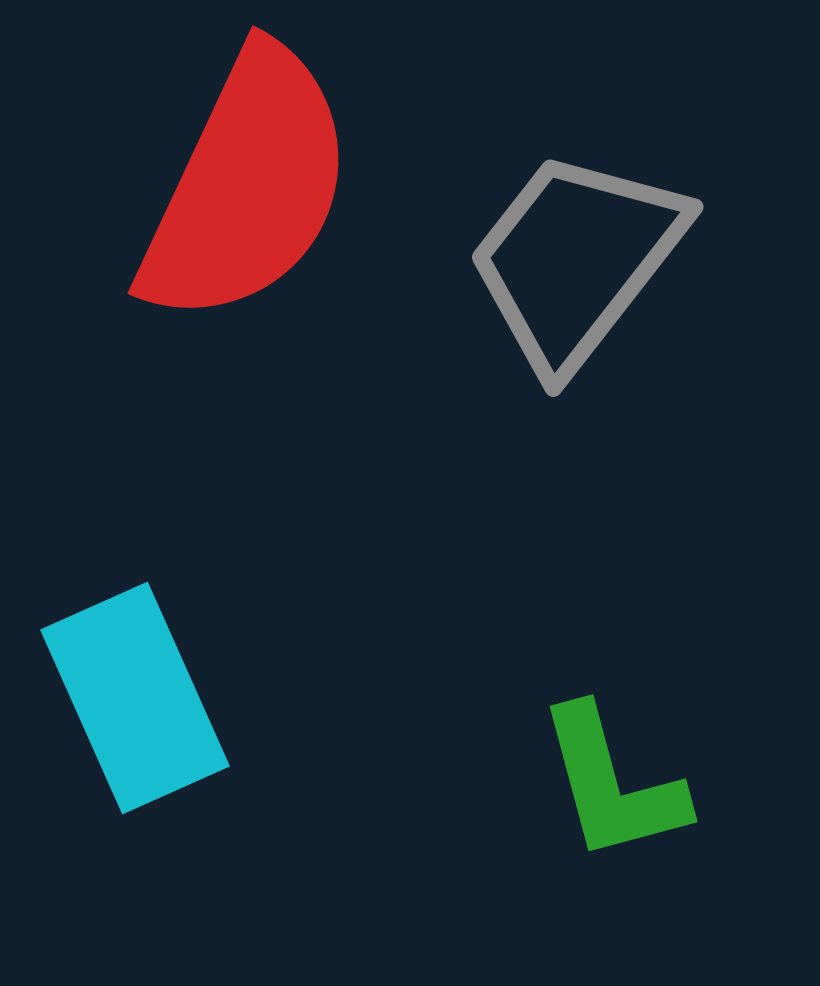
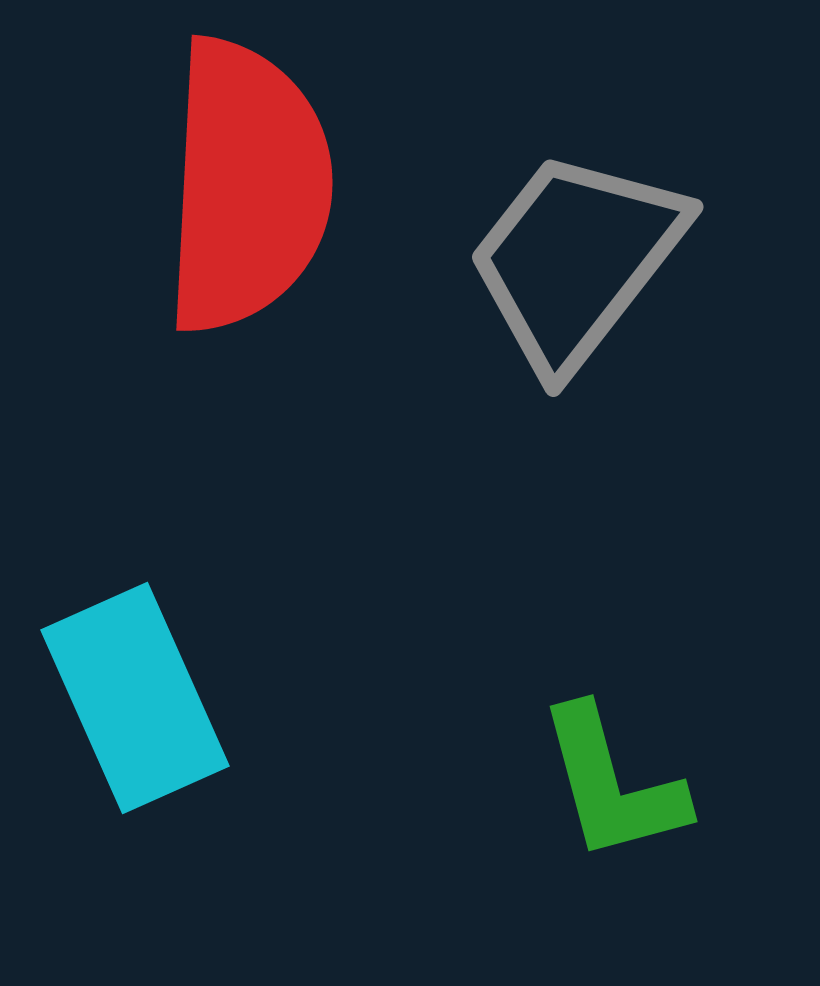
red semicircle: rotated 22 degrees counterclockwise
